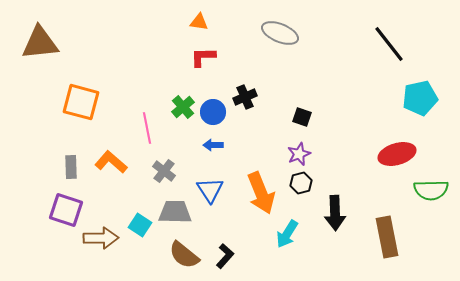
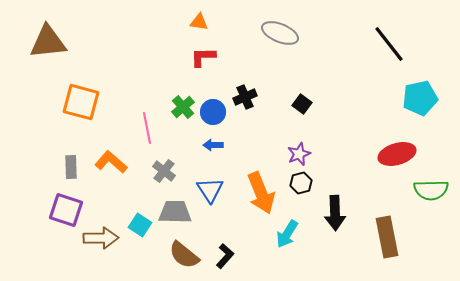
brown triangle: moved 8 px right, 1 px up
black square: moved 13 px up; rotated 18 degrees clockwise
